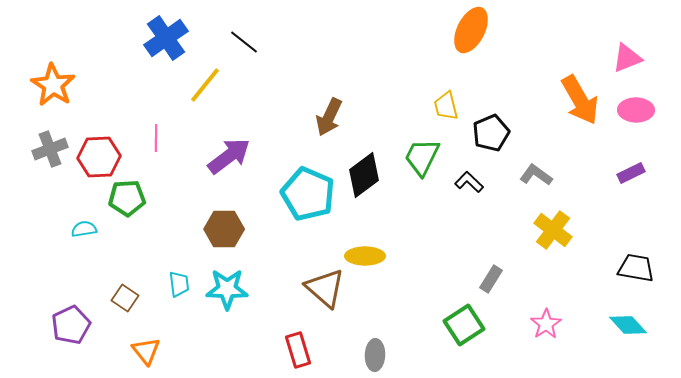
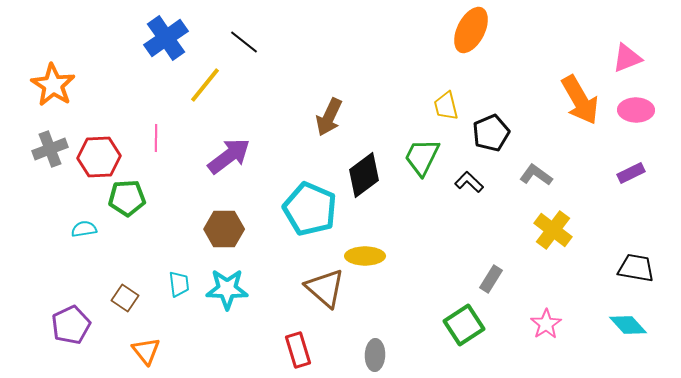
cyan pentagon: moved 2 px right, 15 px down
